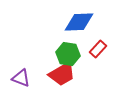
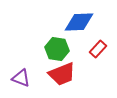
green hexagon: moved 11 px left, 5 px up
red trapezoid: rotated 8 degrees clockwise
